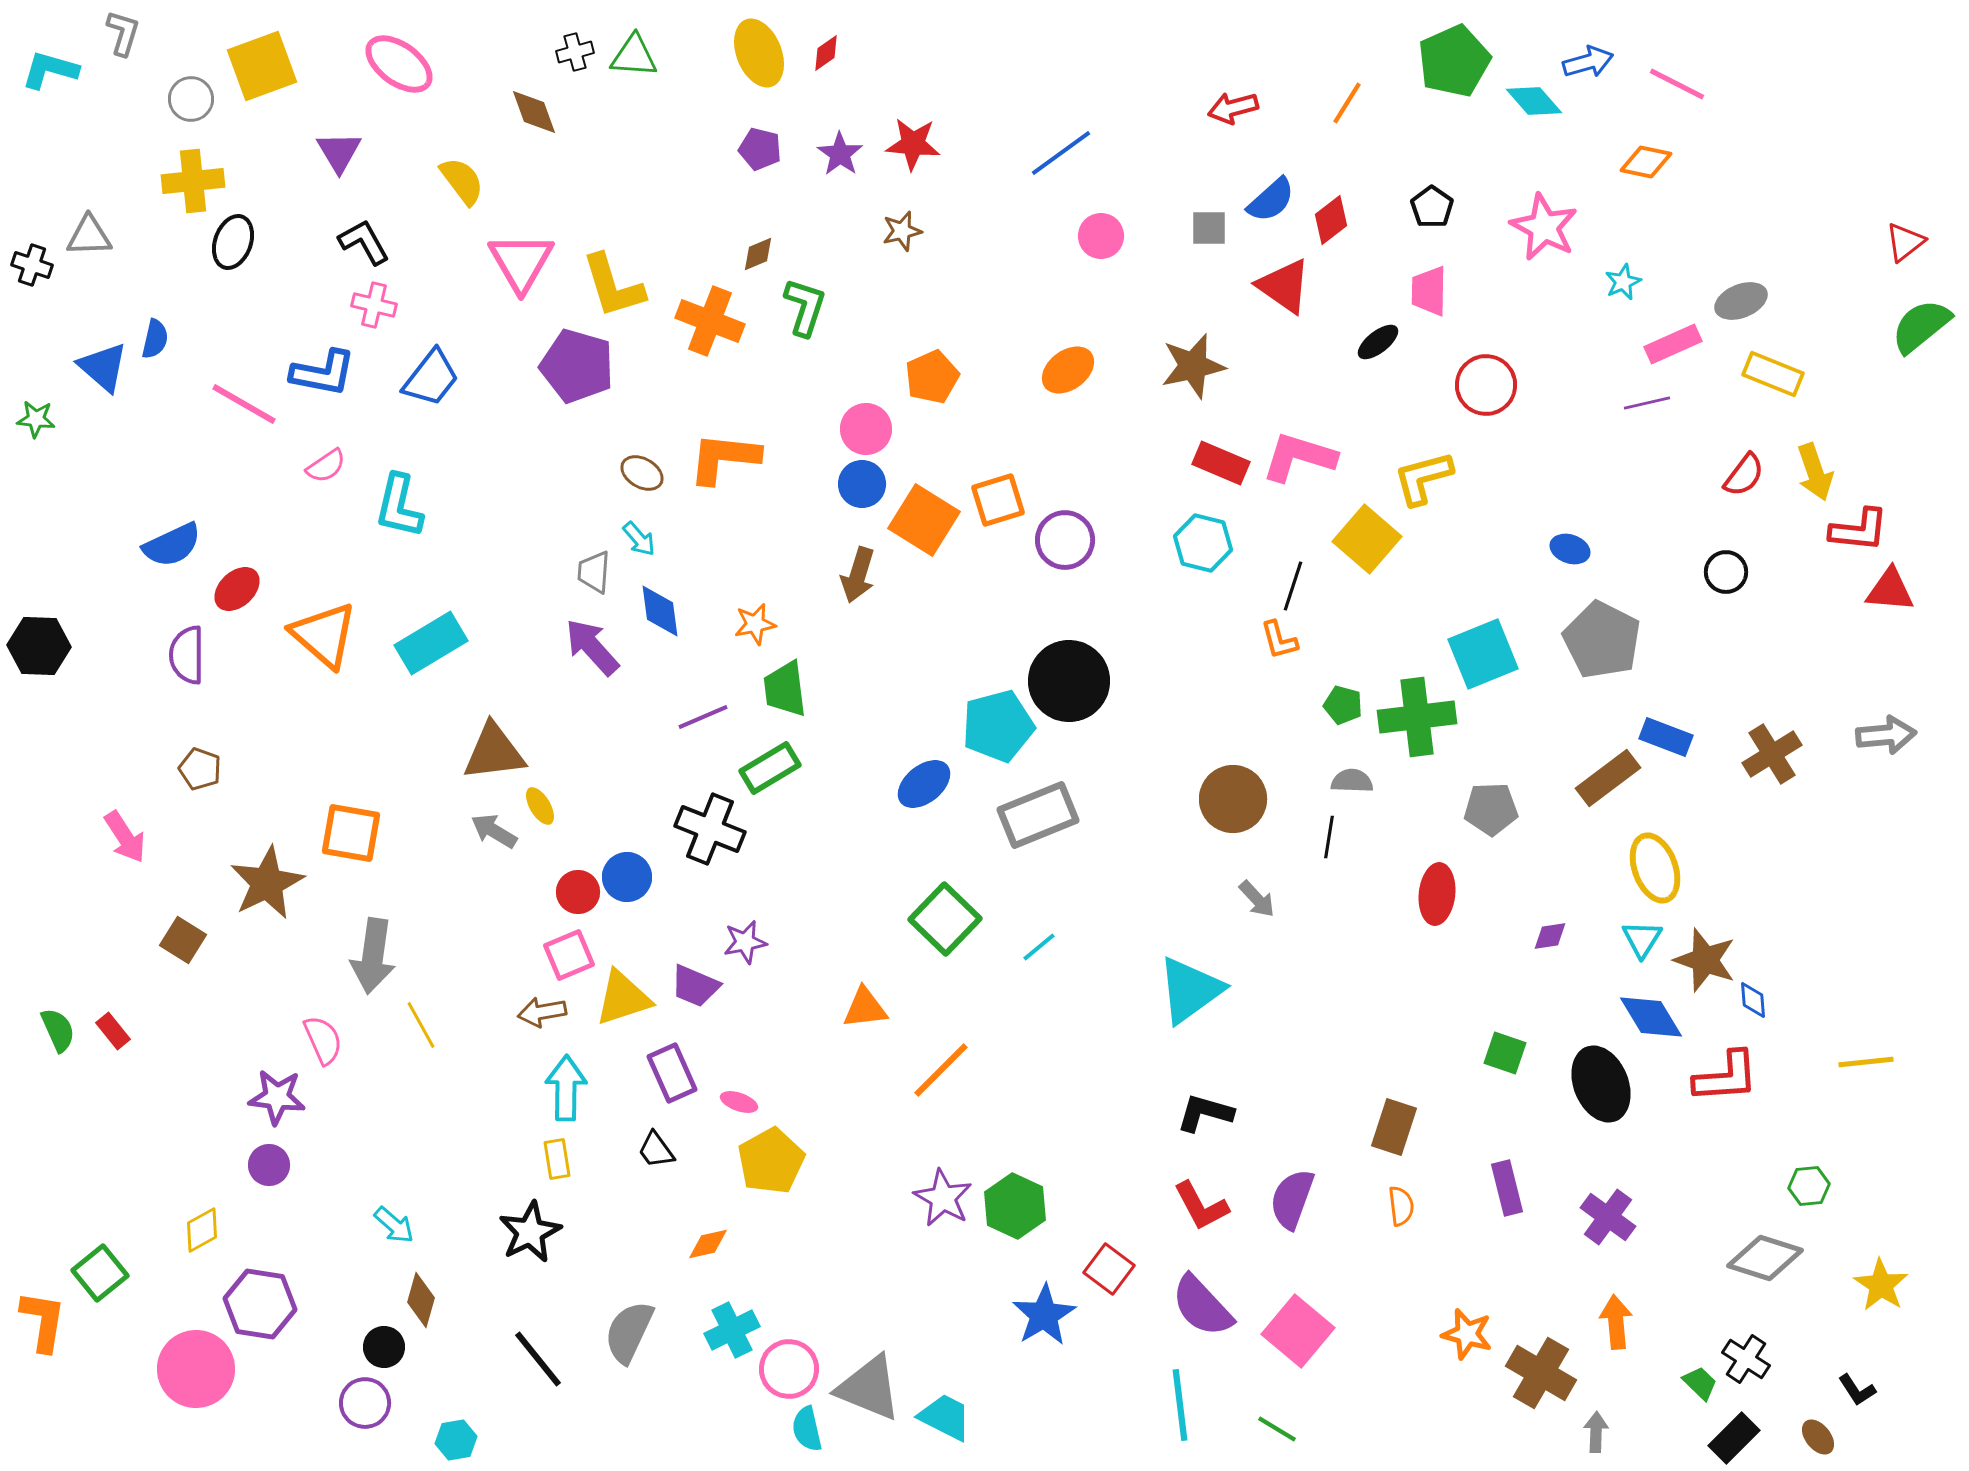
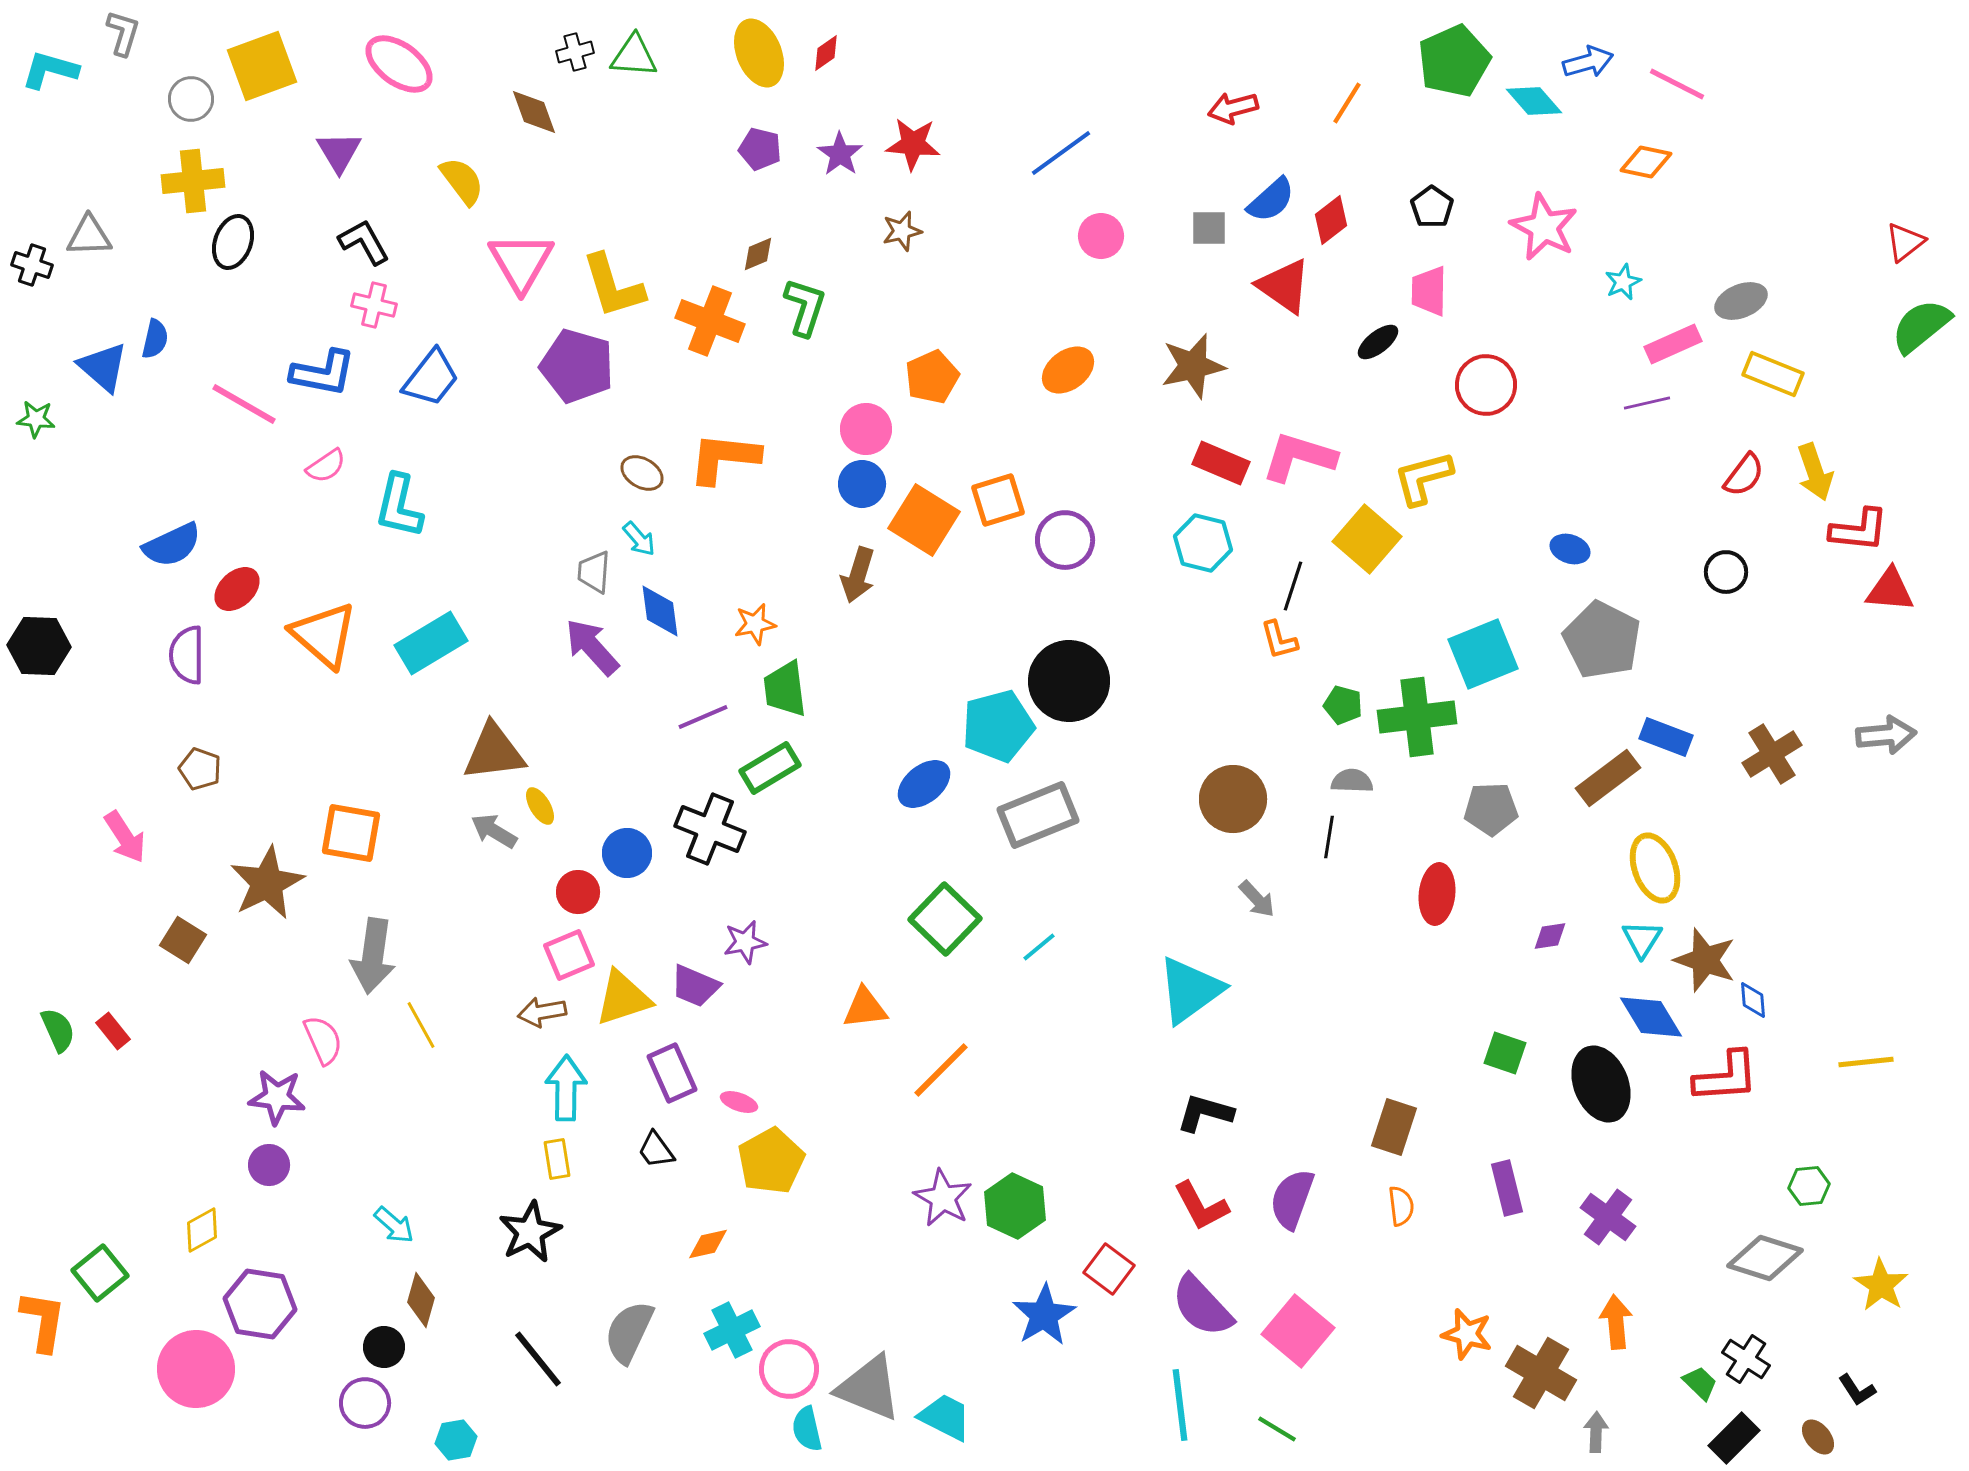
blue circle at (627, 877): moved 24 px up
